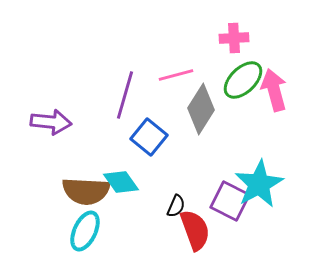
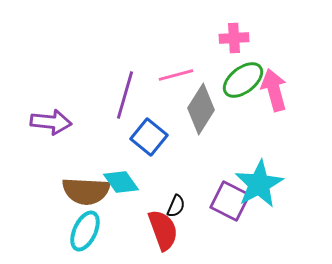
green ellipse: rotated 6 degrees clockwise
red semicircle: moved 32 px left
